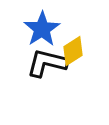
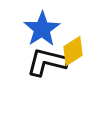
black L-shape: moved 1 px up
